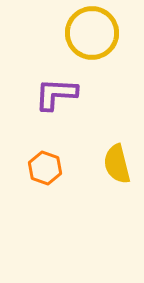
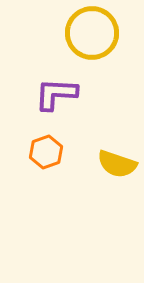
yellow semicircle: rotated 57 degrees counterclockwise
orange hexagon: moved 1 px right, 16 px up; rotated 20 degrees clockwise
